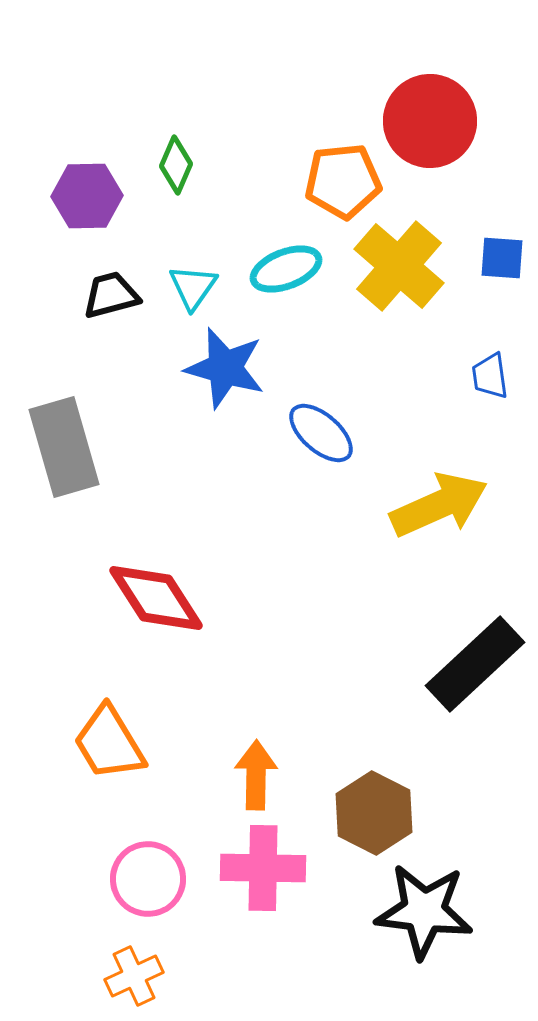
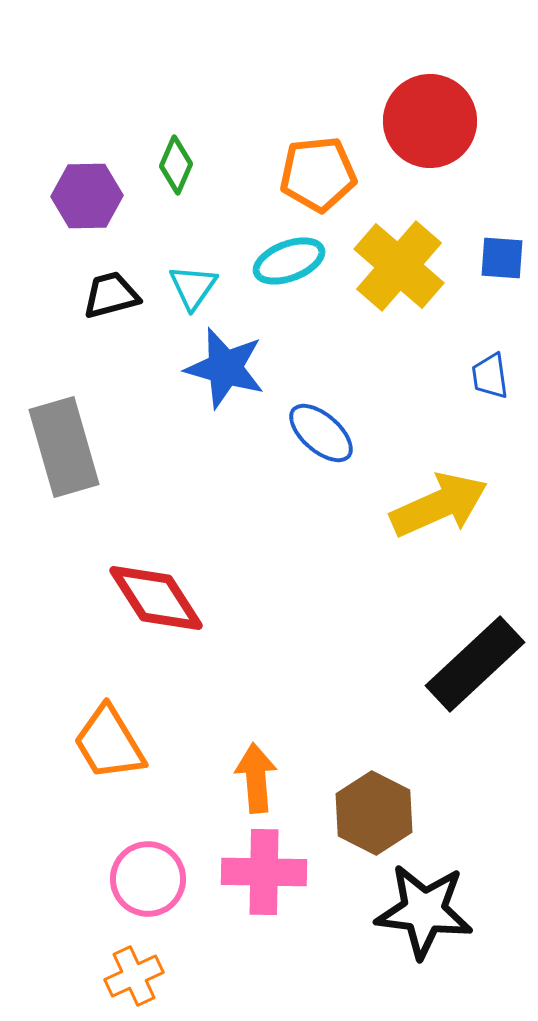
orange pentagon: moved 25 px left, 7 px up
cyan ellipse: moved 3 px right, 8 px up
orange arrow: moved 3 px down; rotated 6 degrees counterclockwise
pink cross: moved 1 px right, 4 px down
